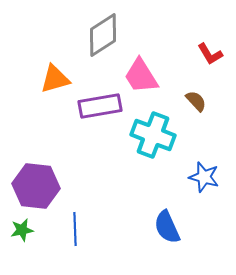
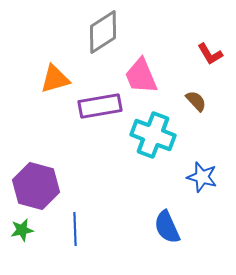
gray diamond: moved 3 px up
pink trapezoid: rotated 9 degrees clockwise
blue star: moved 2 px left
purple hexagon: rotated 9 degrees clockwise
